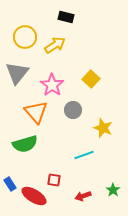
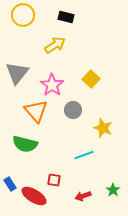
yellow circle: moved 2 px left, 22 px up
orange triangle: moved 1 px up
green semicircle: rotated 30 degrees clockwise
